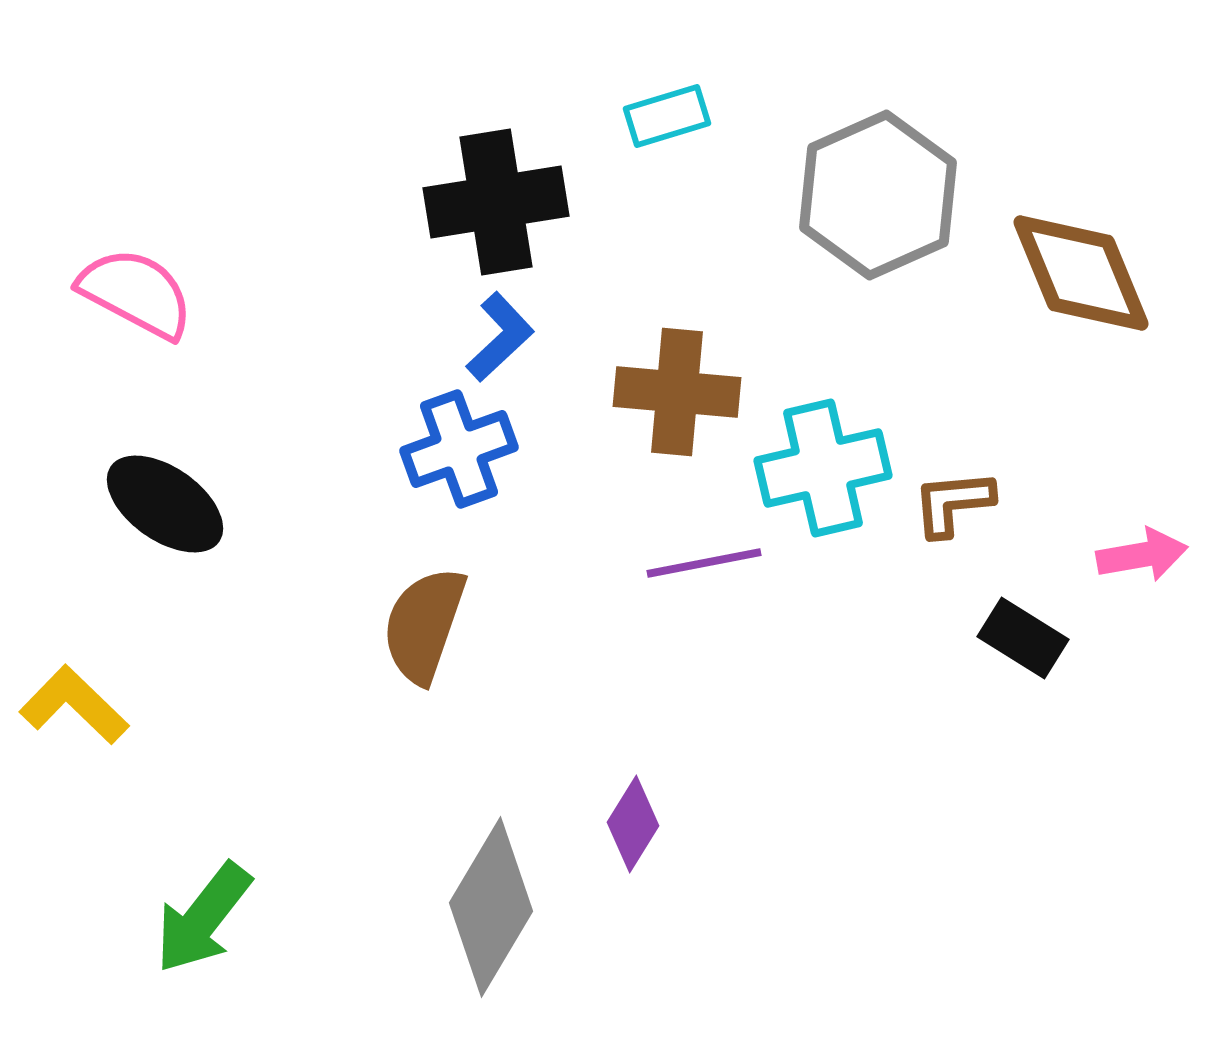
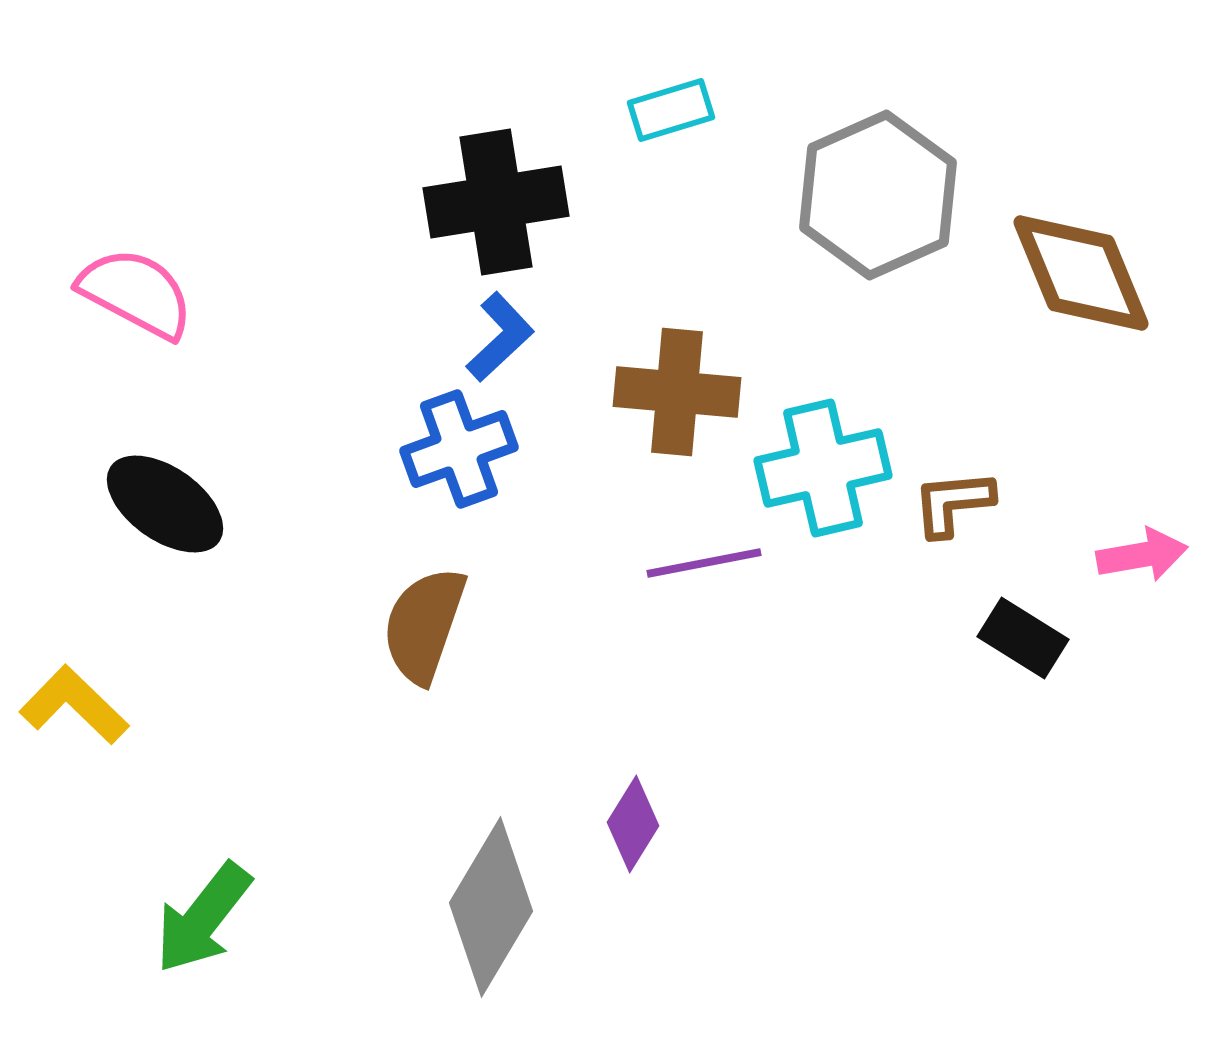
cyan rectangle: moved 4 px right, 6 px up
